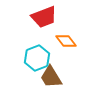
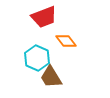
cyan hexagon: rotated 15 degrees counterclockwise
